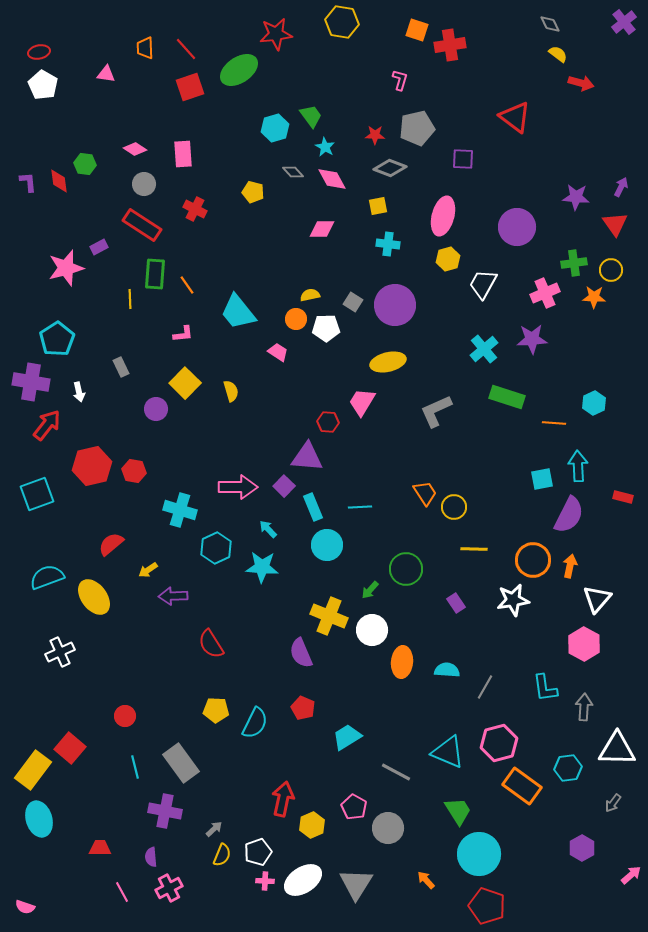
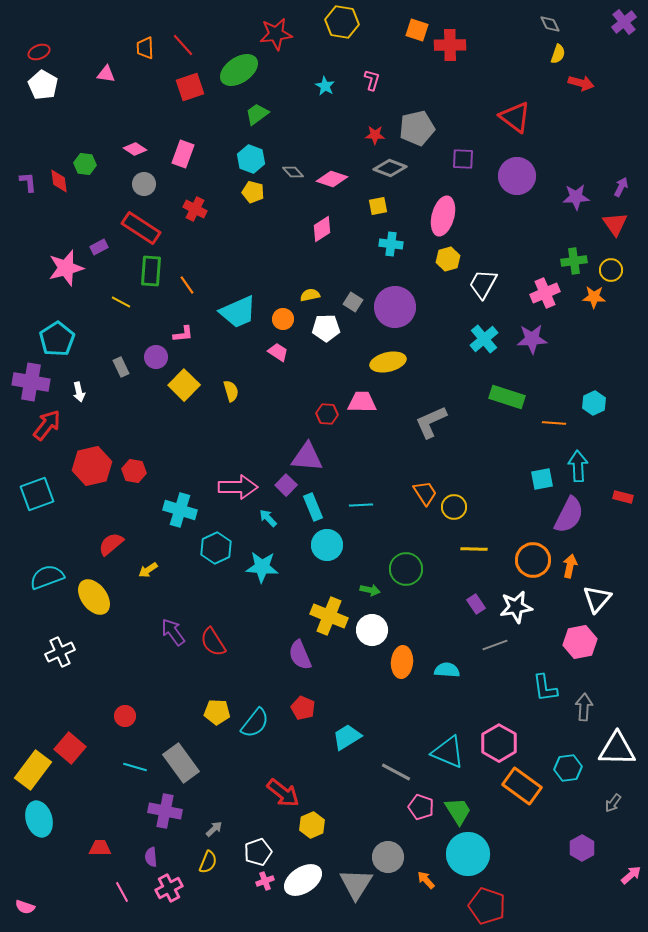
red cross at (450, 45): rotated 8 degrees clockwise
red line at (186, 49): moved 3 px left, 4 px up
red ellipse at (39, 52): rotated 10 degrees counterclockwise
yellow semicircle at (558, 54): rotated 72 degrees clockwise
pink L-shape at (400, 80): moved 28 px left
green trapezoid at (311, 116): moved 54 px left, 2 px up; rotated 90 degrees counterclockwise
cyan hexagon at (275, 128): moved 24 px left, 31 px down; rotated 24 degrees counterclockwise
cyan star at (325, 147): moved 61 px up
pink rectangle at (183, 154): rotated 24 degrees clockwise
pink diamond at (332, 179): rotated 44 degrees counterclockwise
purple star at (576, 197): rotated 8 degrees counterclockwise
red rectangle at (142, 225): moved 1 px left, 3 px down
purple circle at (517, 227): moved 51 px up
pink diamond at (322, 229): rotated 32 degrees counterclockwise
cyan cross at (388, 244): moved 3 px right
green cross at (574, 263): moved 2 px up
green rectangle at (155, 274): moved 4 px left, 3 px up
yellow line at (130, 299): moved 9 px left, 3 px down; rotated 60 degrees counterclockwise
purple circle at (395, 305): moved 2 px down
cyan trapezoid at (238, 312): rotated 75 degrees counterclockwise
orange circle at (296, 319): moved 13 px left
cyan cross at (484, 349): moved 10 px up
yellow square at (185, 383): moved 1 px left, 2 px down
pink trapezoid at (362, 402): rotated 60 degrees clockwise
purple circle at (156, 409): moved 52 px up
gray L-shape at (436, 411): moved 5 px left, 11 px down
red hexagon at (328, 422): moved 1 px left, 8 px up
purple square at (284, 486): moved 2 px right, 1 px up
cyan line at (360, 507): moved 1 px right, 2 px up
cyan arrow at (268, 529): moved 11 px up
green arrow at (370, 590): rotated 120 degrees counterclockwise
purple arrow at (173, 596): moved 36 px down; rotated 56 degrees clockwise
white star at (513, 600): moved 3 px right, 7 px down
purple rectangle at (456, 603): moved 20 px right, 1 px down
red semicircle at (211, 644): moved 2 px right, 2 px up
pink hexagon at (584, 644): moved 4 px left, 2 px up; rotated 20 degrees clockwise
purple semicircle at (301, 653): moved 1 px left, 2 px down
gray line at (485, 687): moved 10 px right, 42 px up; rotated 40 degrees clockwise
yellow pentagon at (216, 710): moved 1 px right, 2 px down
cyan semicircle at (255, 723): rotated 12 degrees clockwise
pink hexagon at (499, 743): rotated 15 degrees counterclockwise
cyan line at (135, 767): rotated 60 degrees counterclockwise
red arrow at (283, 799): moved 6 px up; rotated 116 degrees clockwise
pink pentagon at (354, 807): moved 67 px right; rotated 10 degrees counterclockwise
gray circle at (388, 828): moved 29 px down
cyan circle at (479, 854): moved 11 px left
yellow semicircle at (222, 855): moved 14 px left, 7 px down
pink cross at (265, 881): rotated 24 degrees counterclockwise
